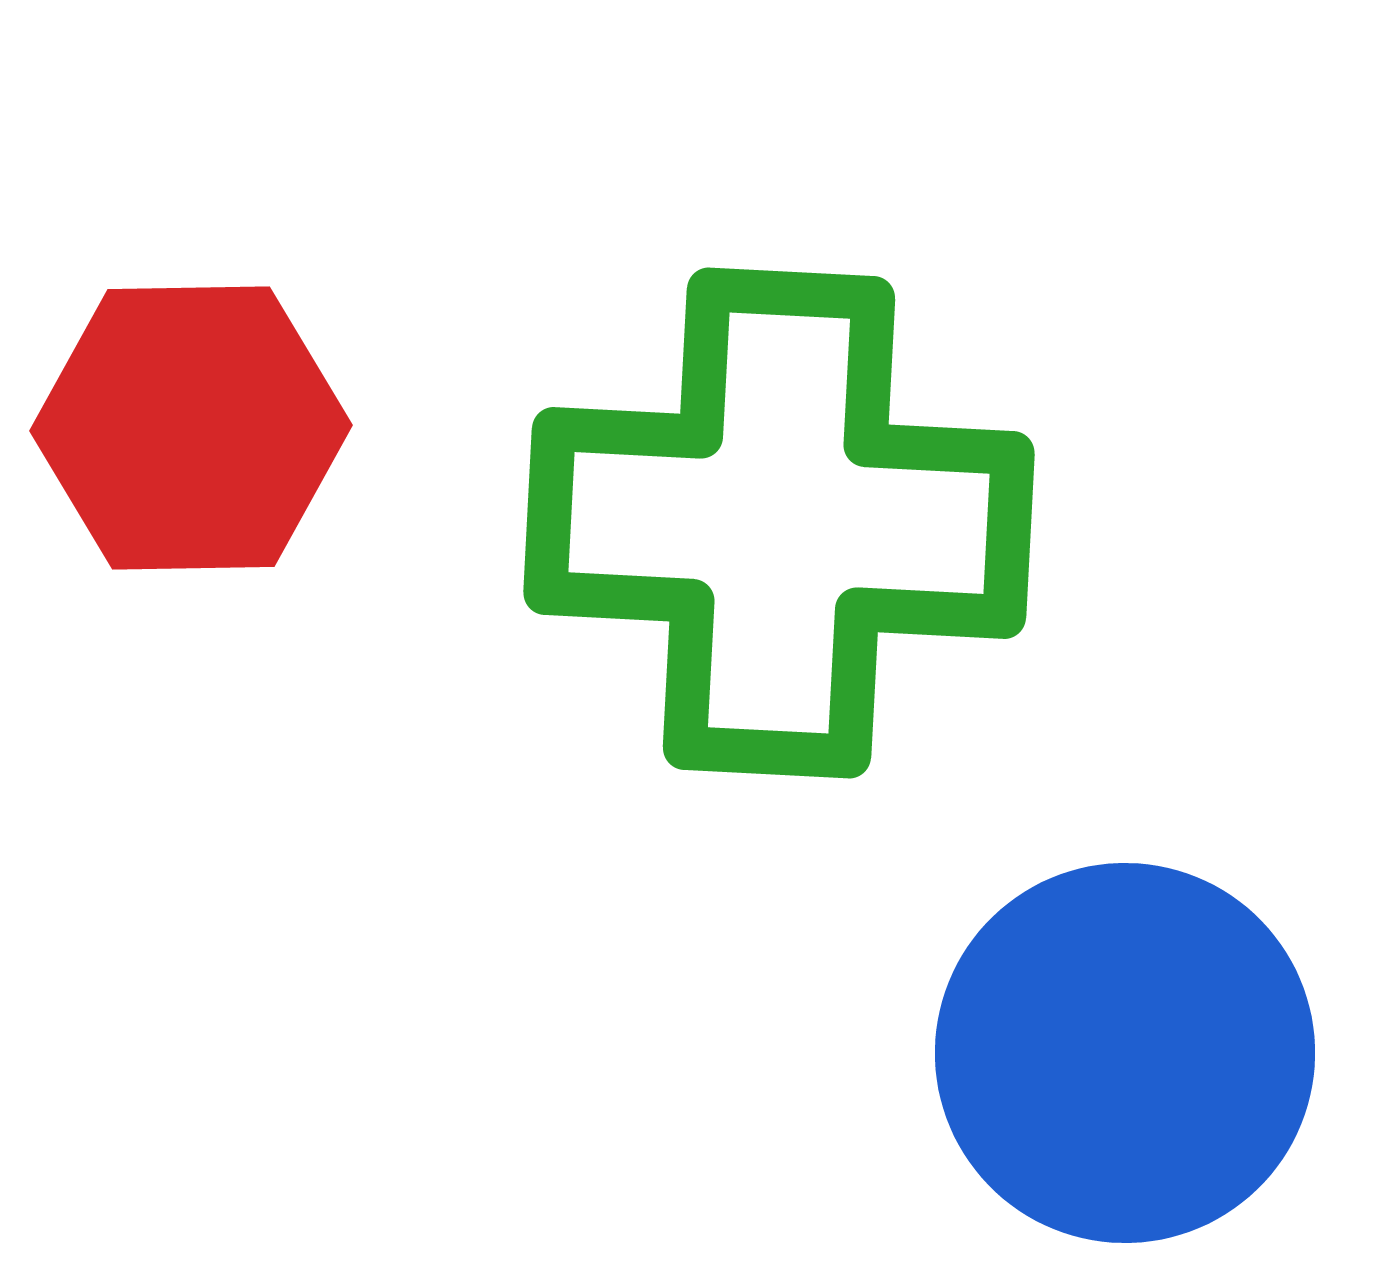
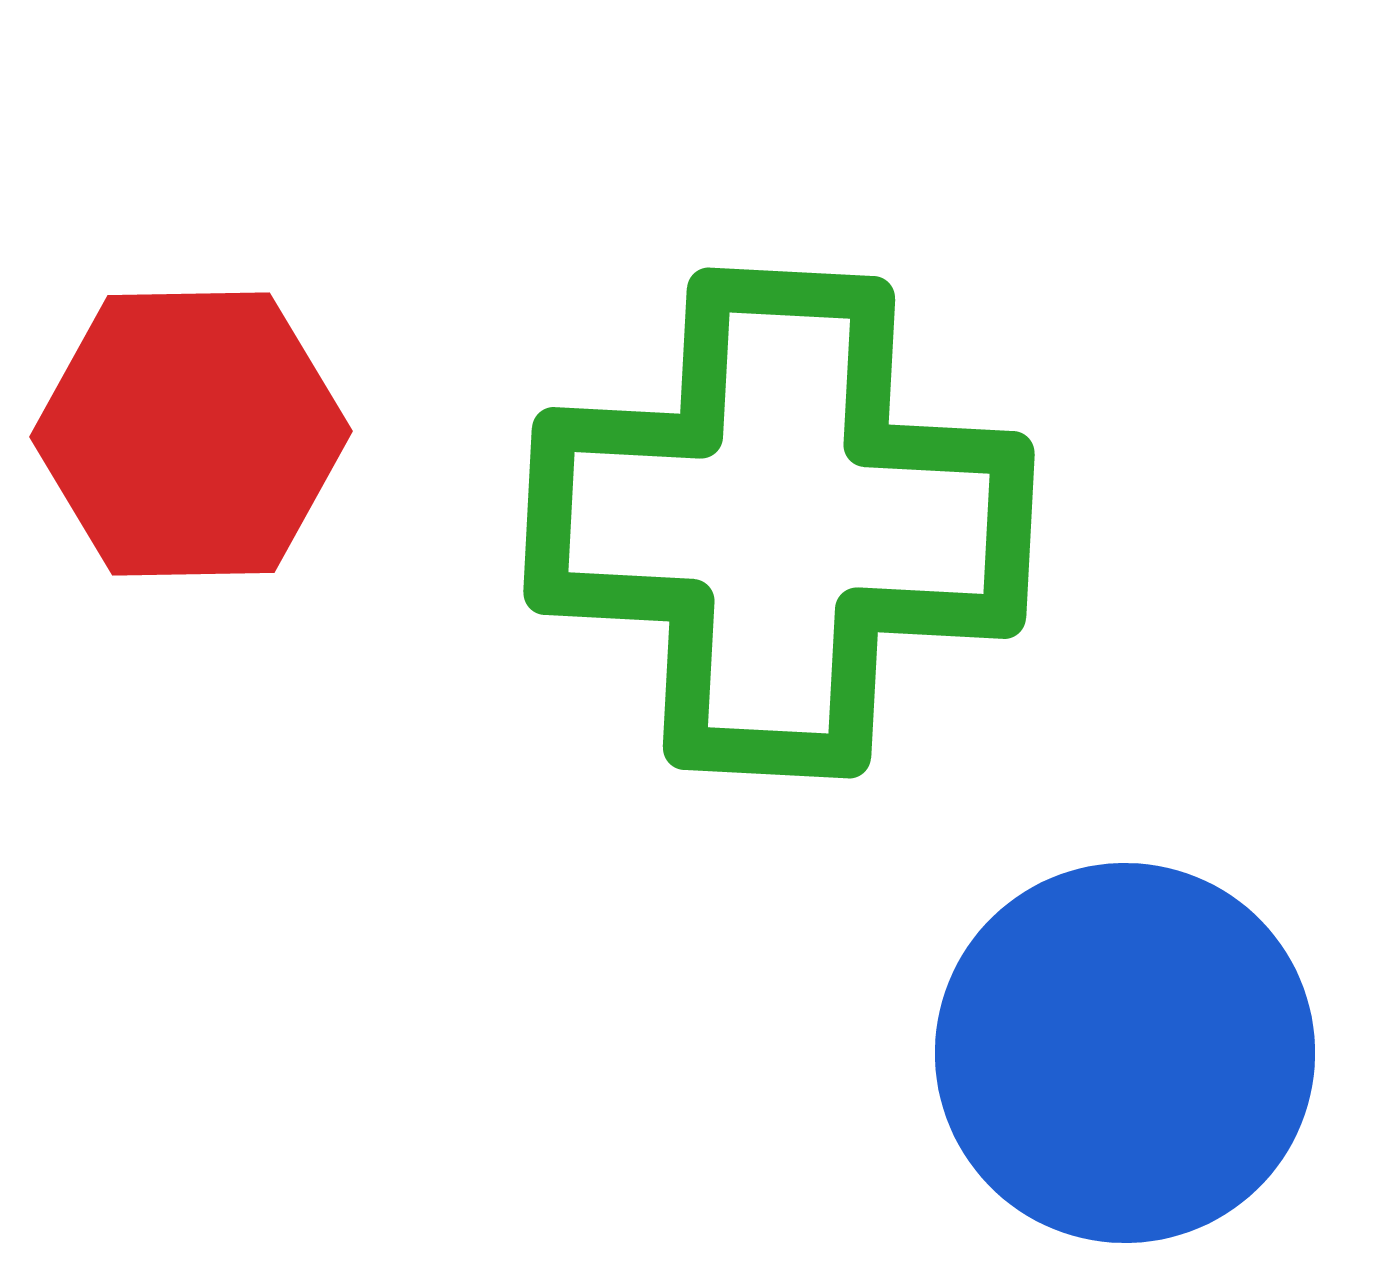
red hexagon: moved 6 px down
